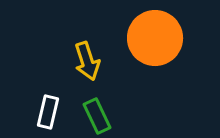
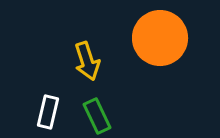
orange circle: moved 5 px right
